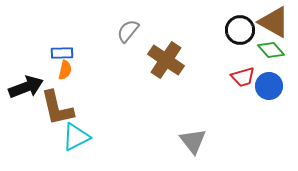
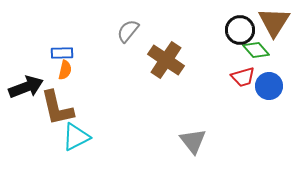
brown triangle: rotated 32 degrees clockwise
green diamond: moved 15 px left
